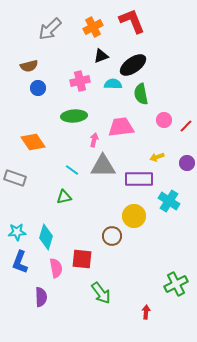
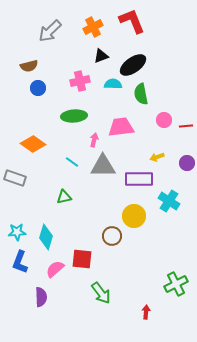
gray arrow: moved 2 px down
red line: rotated 40 degrees clockwise
orange diamond: moved 2 px down; rotated 20 degrees counterclockwise
cyan line: moved 8 px up
pink semicircle: moved 1 px left, 1 px down; rotated 120 degrees counterclockwise
